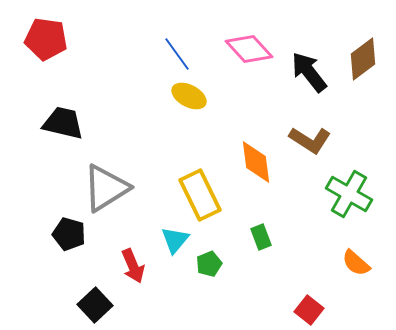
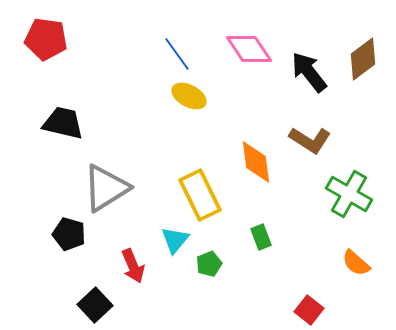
pink diamond: rotated 9 degrees clockwise
